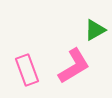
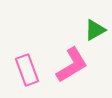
pink L-shape: moved 2 px left, 1 px up
